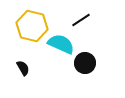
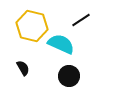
black circle: moved 16 px left, 13 px down
